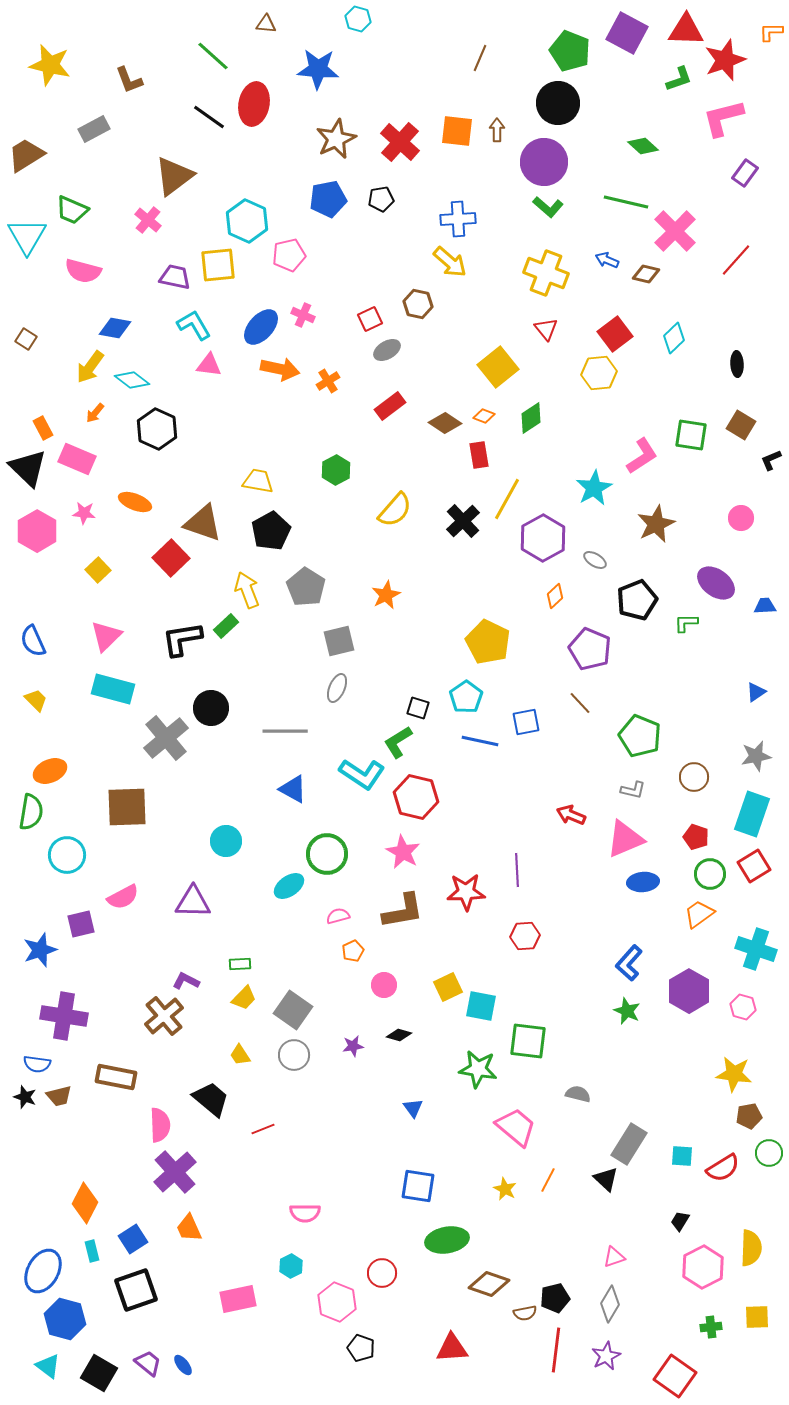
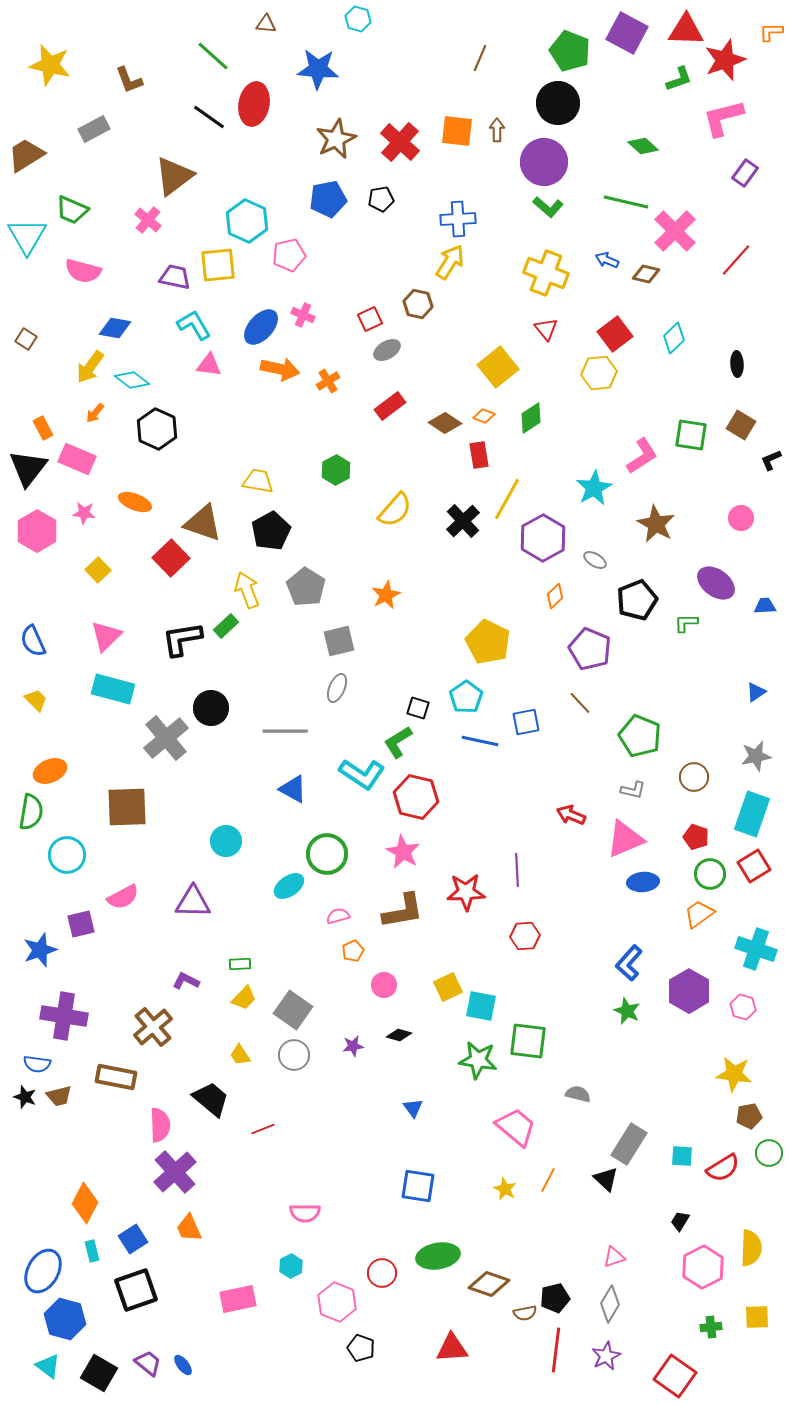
yellow arrow at (450, 262): rotated 99 degrees counterclockwise
black triangle at (28, 468): rotated 24 degrees clockwise
brown star at (656, 524): rotated 18 degrees counterclockwise
brown cross at (164, 1016): moved 11 px left, 11 px down
green star at (478, 1069): moved 9 px up
green ellipse at (447, 1240): moved 9 px left, 16 px down
